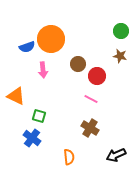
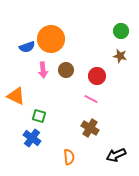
brown circle: moved 12 px left, 6 px down
